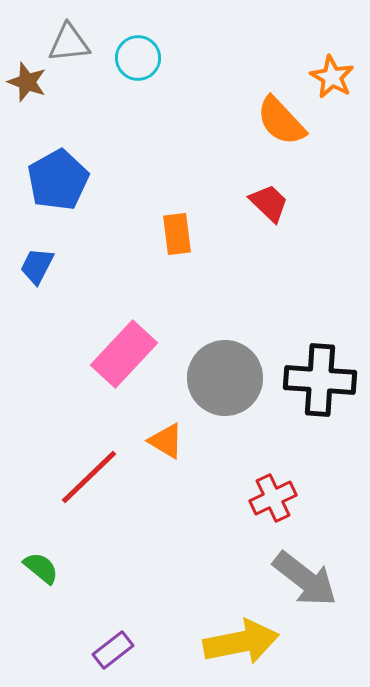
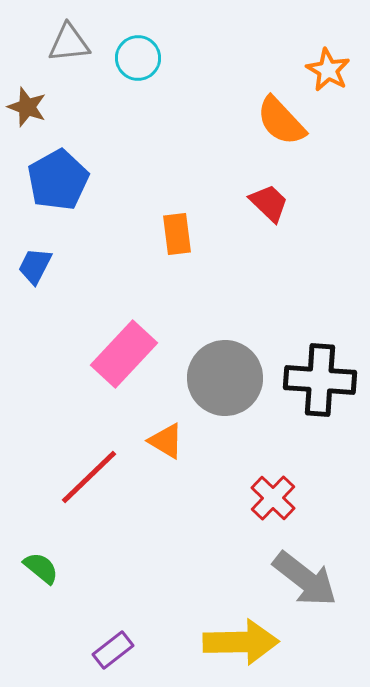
orange star: moved 4 px left, 7 px up
brown star: moved 25 px down
blue trapezoid: moved 2 px left
red cross: rotated 21 degrees counterclockwise
yellow arrow: rotated 10 degrees clockwise
